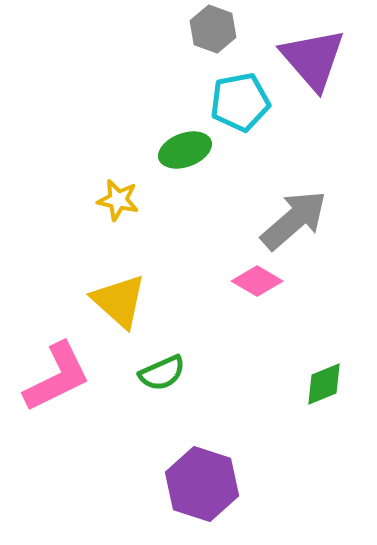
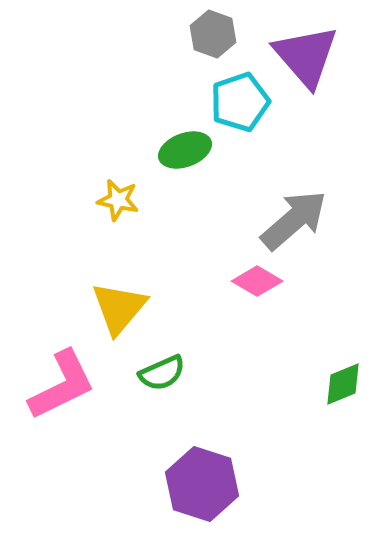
gray hexagon: moved 5 px down
purple triangle: moved 7 px left, 3 px up
cyan pentagon: rotated 8 degrees counterclockwise
yellow triangle: moved 7 px down; rotated 28 degrees clockwise
pink L-shape: moved 5 px right, 8 px down
green diamond: moved 19 px right
